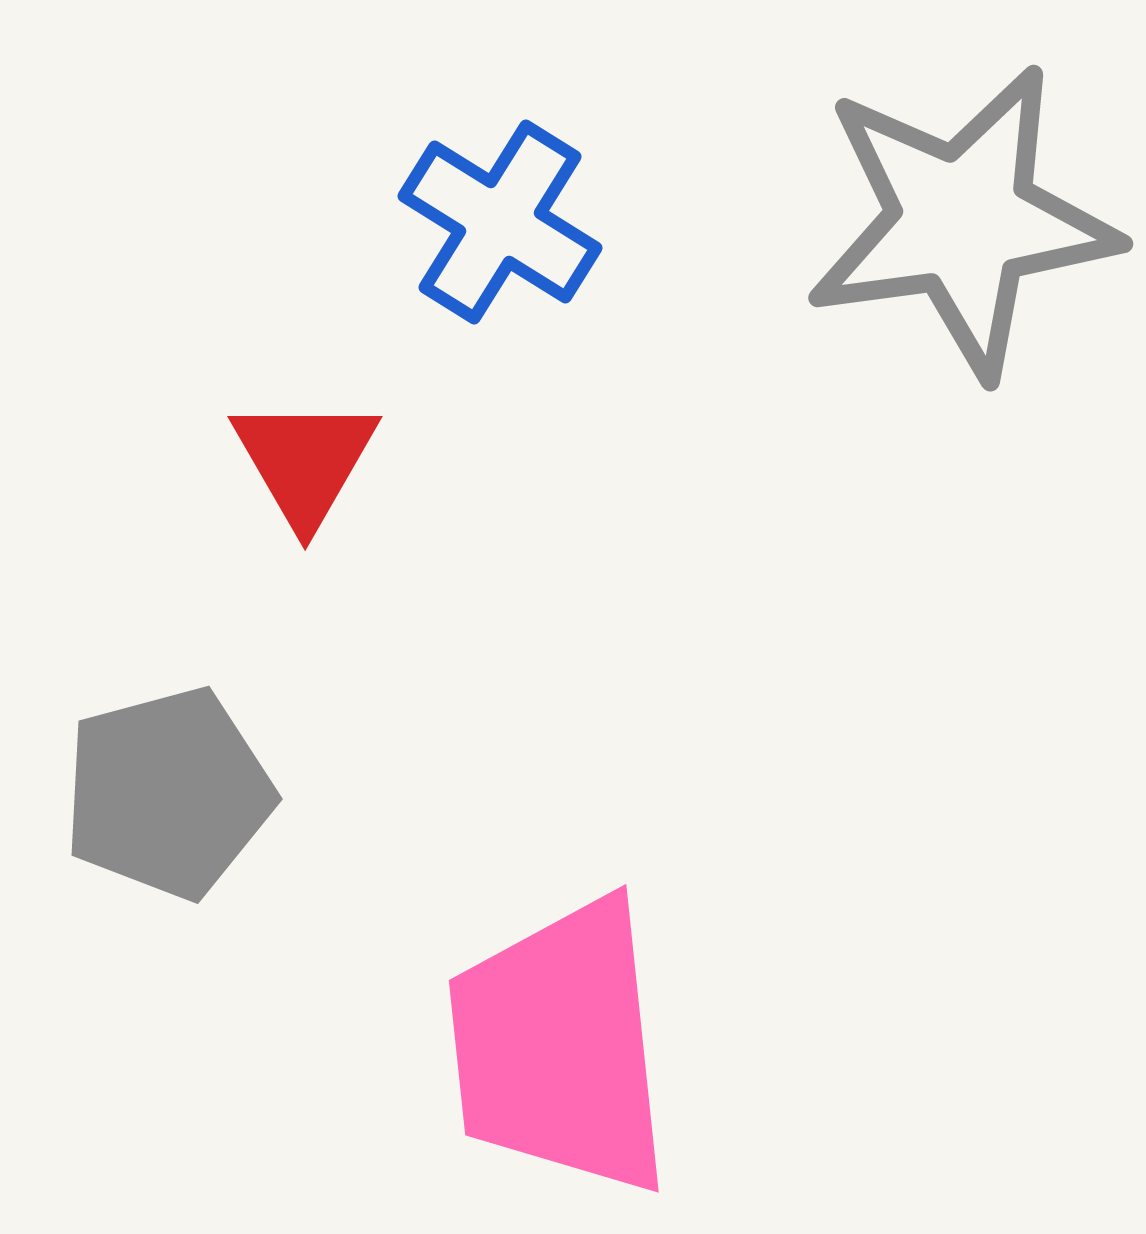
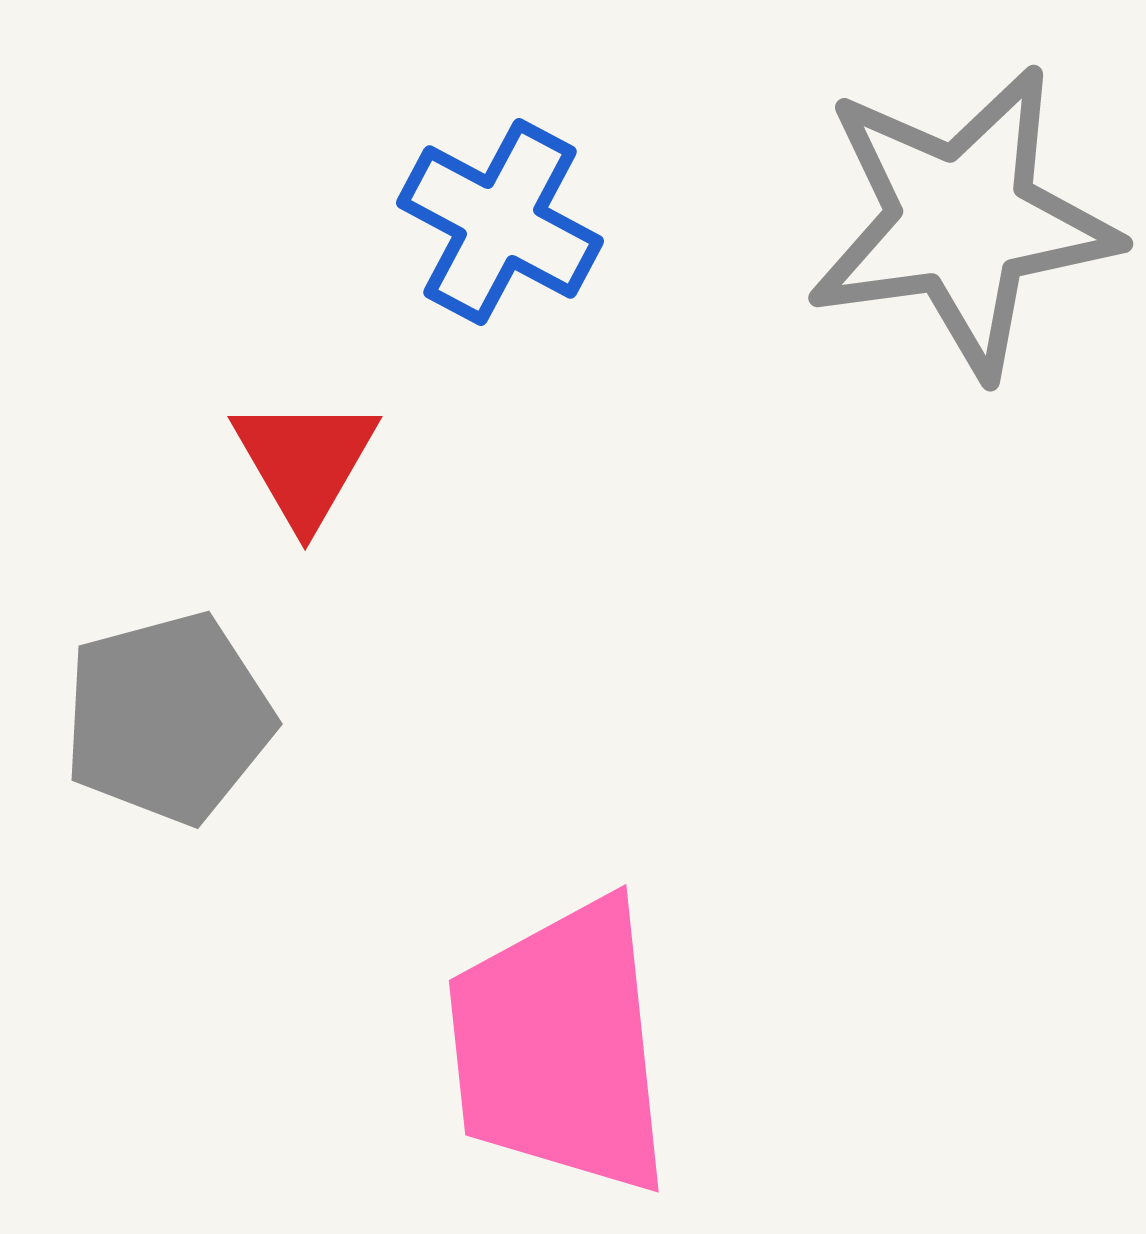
blue cross: rotated 4 degrees counterclockwise
gray pentagon: moved 75 px up
